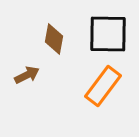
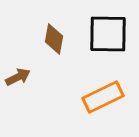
brown arrow: moved 9 px left, 2 px down
orange rectangle: moved 11 px down; rotated 27 degrees clockwise
